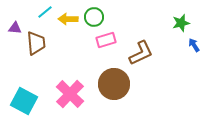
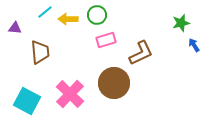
green circle: moved 3 px right, 2 px up
brown trapezoid: moved 4 px right, 9 px down
brown circle: moved 1 px up
cyan square: moved 3 px right
